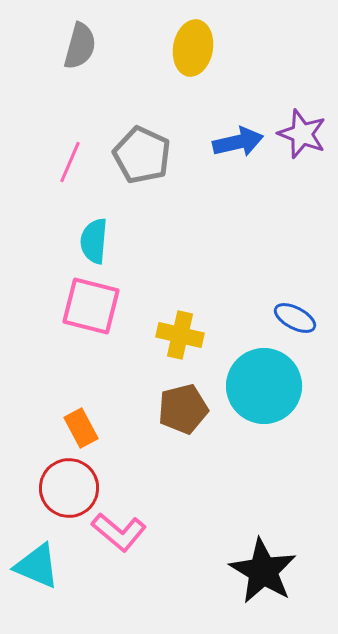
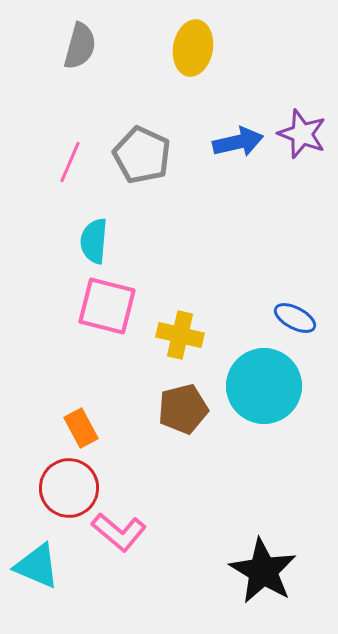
pink square: moved 16 px right
